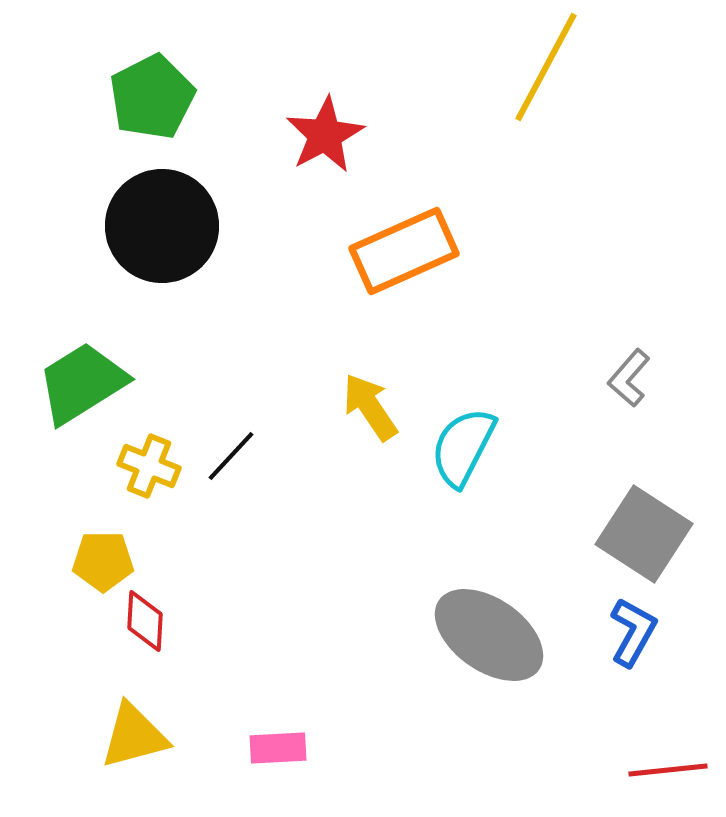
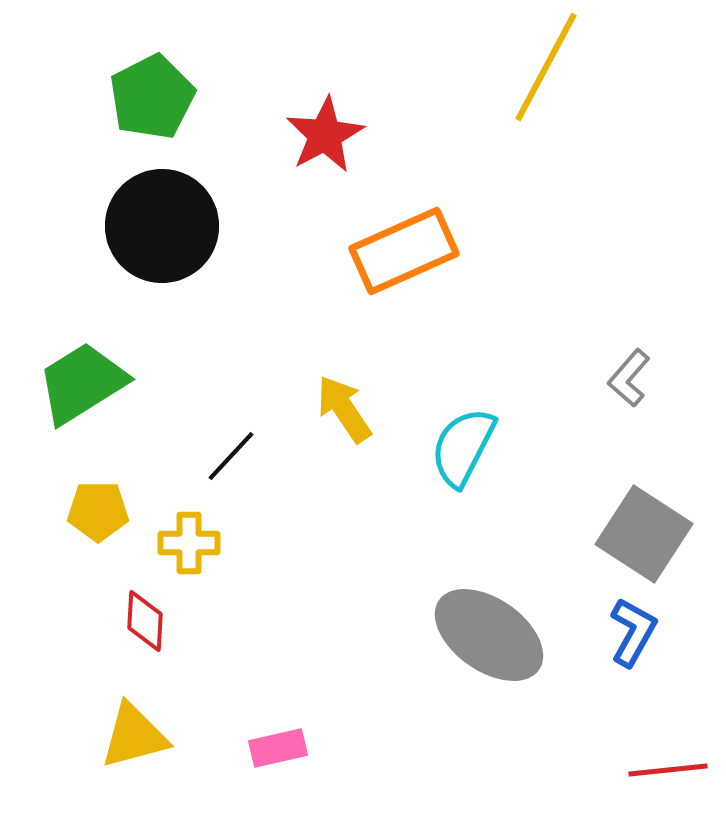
yellow arrow: moved 26 px left, 2 px down
yellow cross: moved 40 px right, 77 px down; rotated 22 degrees counterclockwise
yellow pentagon: moved 5 px left, 50 px up
pink rectangle: rotated 10 degrees counterclockwise
